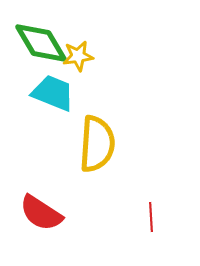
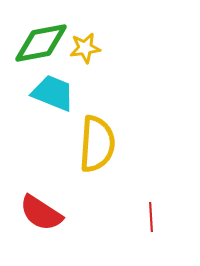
green diamond: rotated 70 degrees counterclockwise
yellow star: moved 7 px right, 8 px up
